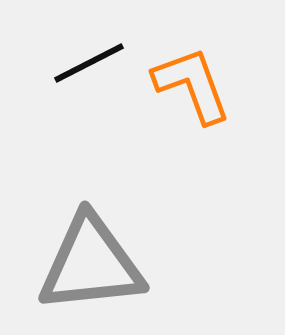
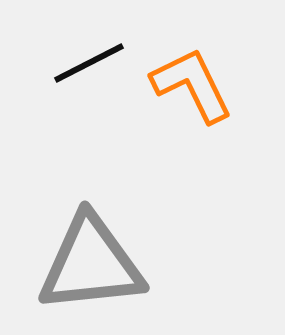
orange L-shape: rotated 6 degrees counterclockwise
